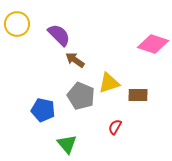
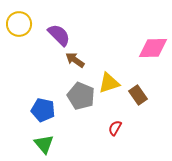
yellow circle: moved 2 px right
pink diamond: moved 4 px down; rotated 20 degrees counterclockwise
brown rectangle: rotated 54 degrees clockwise
red semicircle: moved 1 px down
green triangle: moved 23 px left
